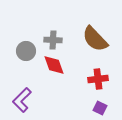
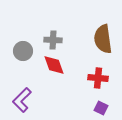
brown semicircle: moved 8 px right; rotated 36 degrees clockwise
gray circle: moved 3 px left
red cross: moved 1 px up; rotated 12 degrees clockwise
purple square: moved 1 px right
